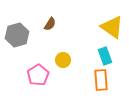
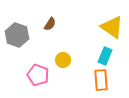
gray hexagon: rotated 25 degrees counterclockwise
cyan rectangle: rotated 42 degrees clockwise
pink pentagon: rotated 20 degrees counterclockwise
